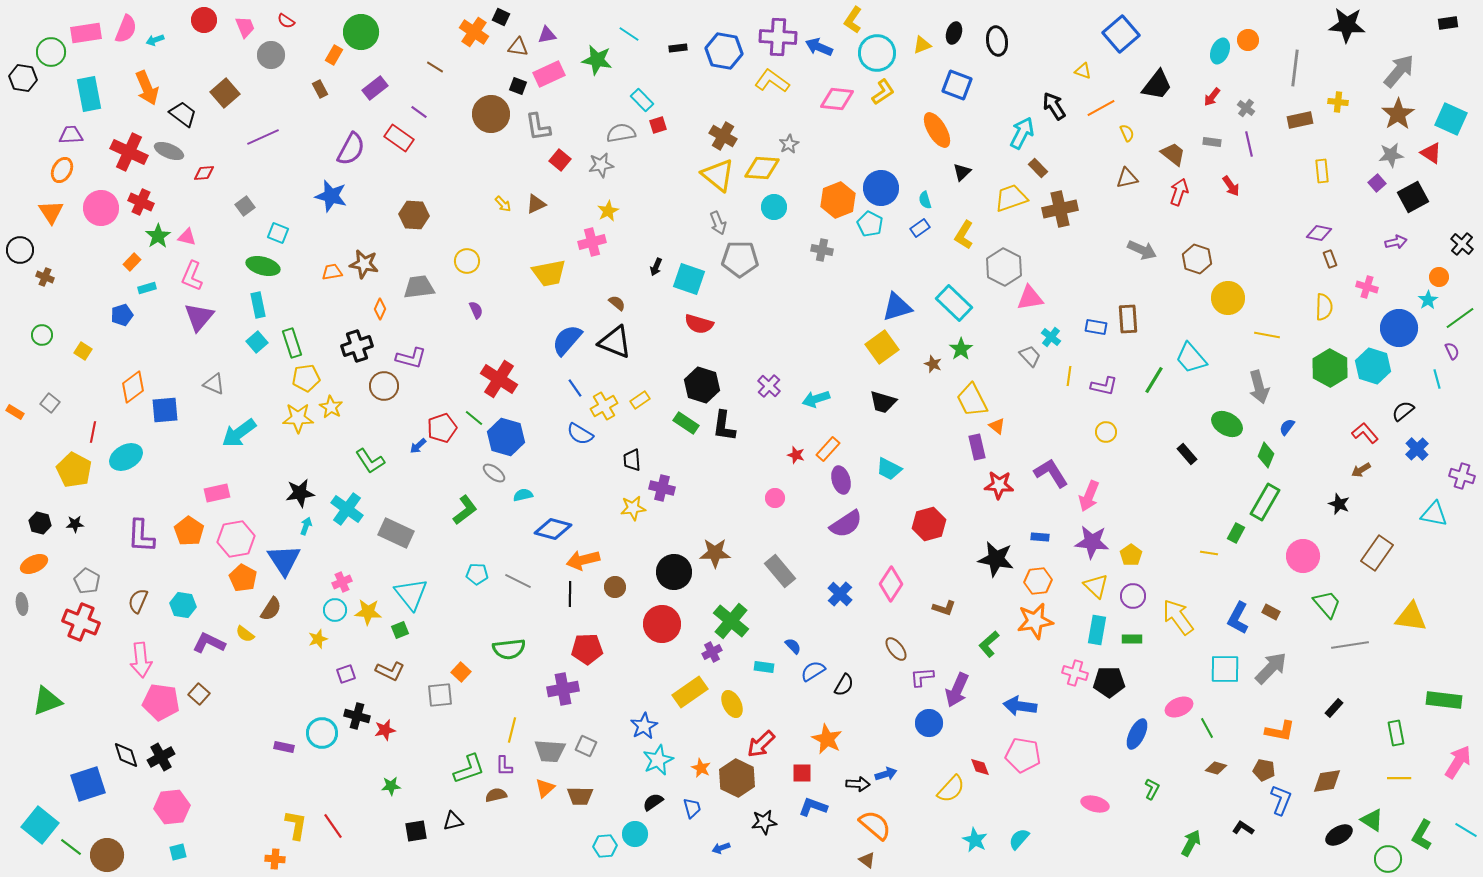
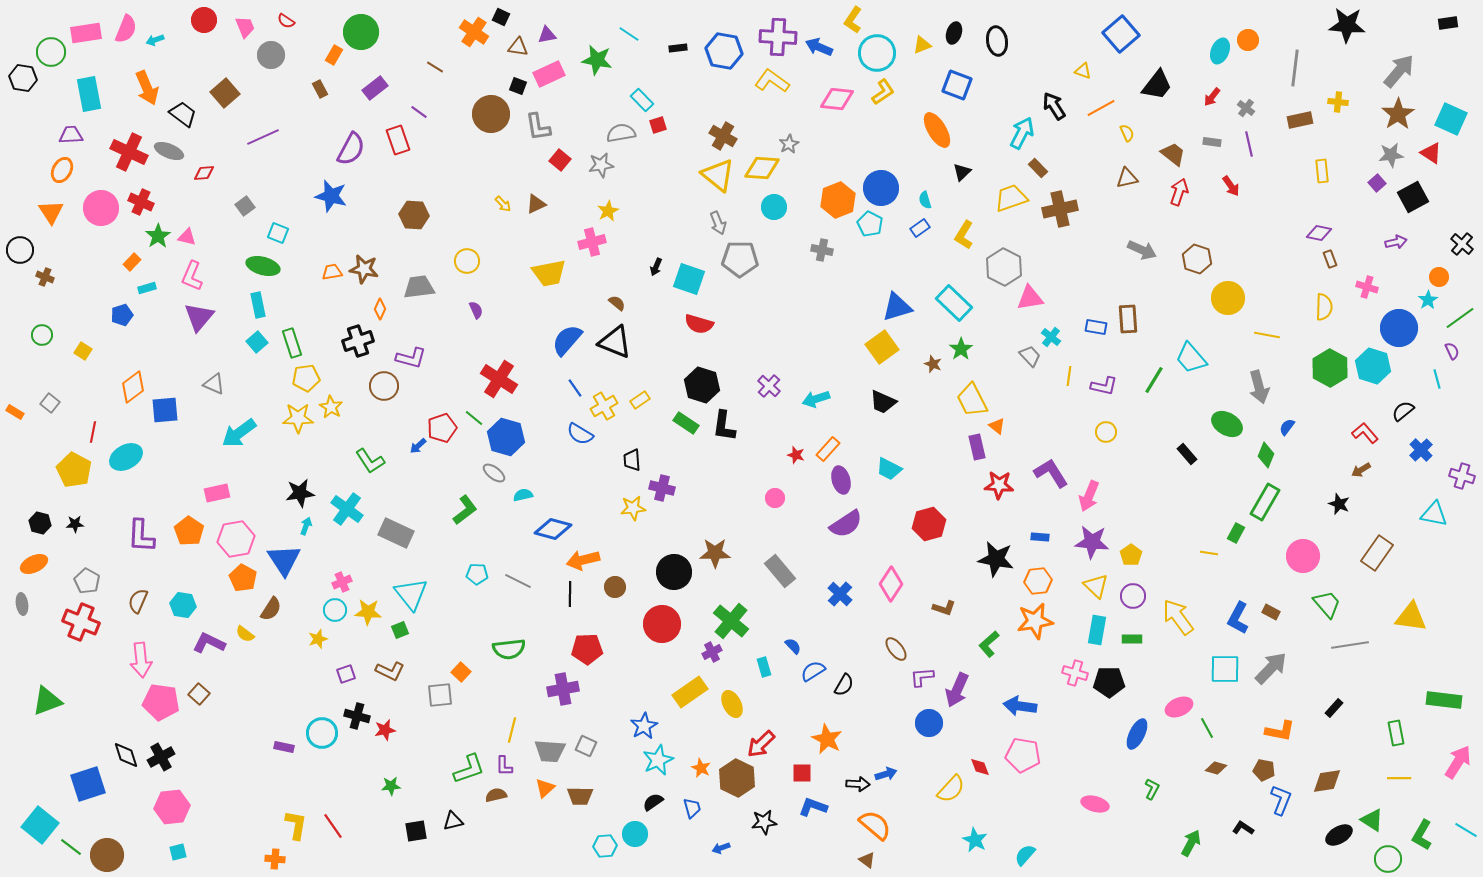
red rectangle at (399, 138): moved 1 px left, 2 px down; rotated 36 degrees clockwise
brown star at (364, 264): moved 5 px down
black cross at (357, 346): moved 1 px right, 5 px up
black trapezoid at (883, 402): rotated 8 degrees clockwise
blue cross at (1417, 449): moved 4 px right, 1 px down
cyan rectangle at (764, 667): rotated 66 degrees clockwise
cyan semicircle at (1019, 839): moved 6 px right, 16 px down
